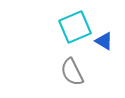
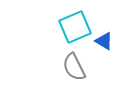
gray semicircle: moved 2 px right, 5 px up
